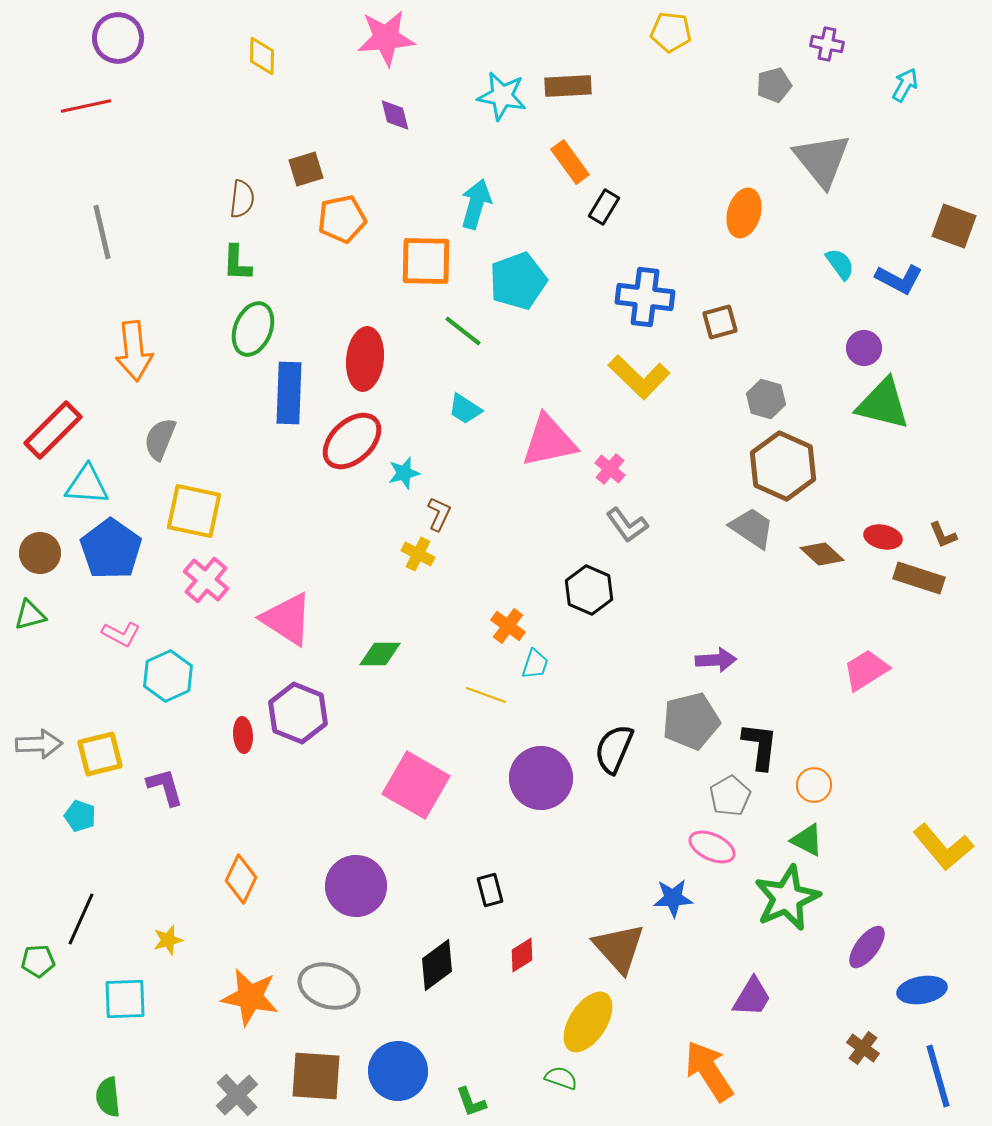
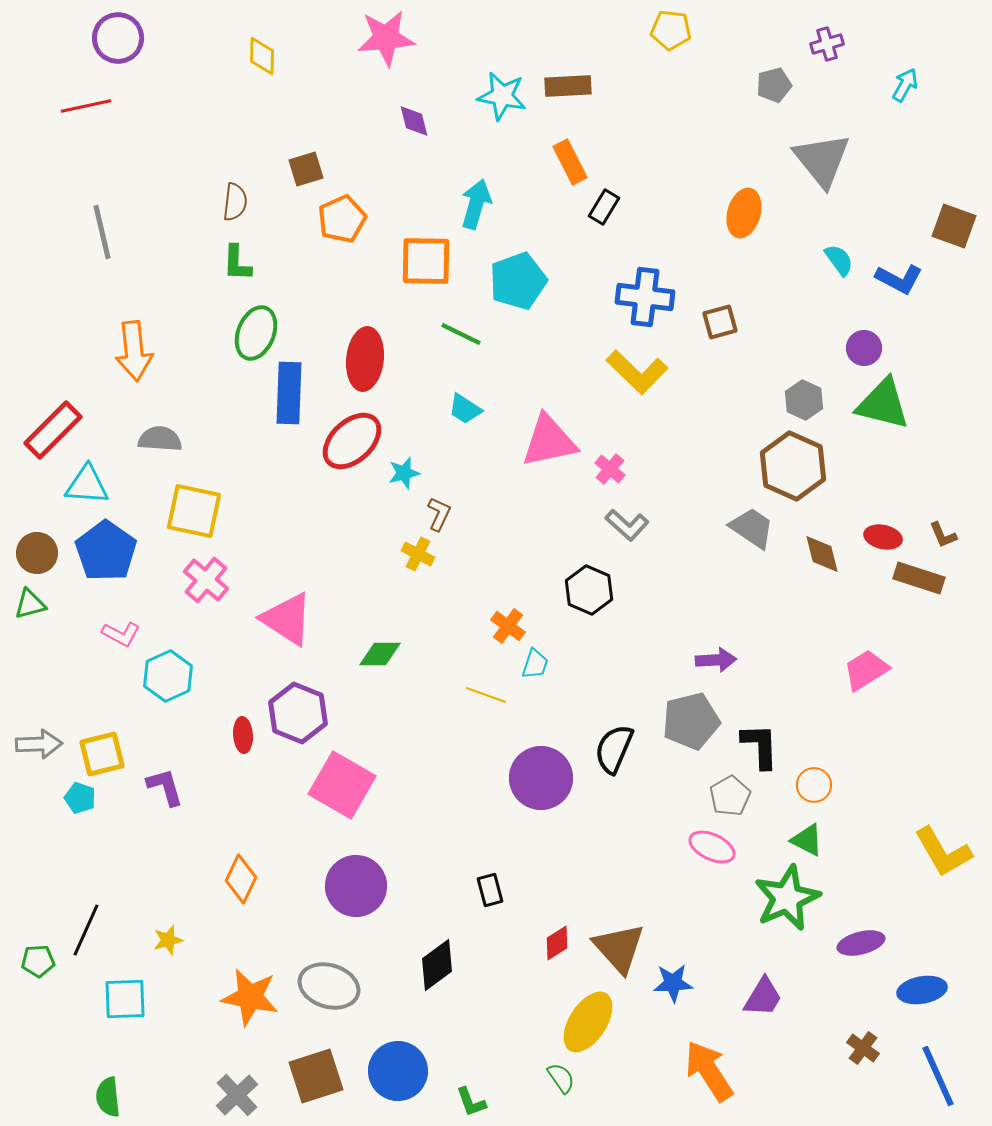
yellow pentagon at (671, 32): moved 2 px up
purple cross at (827, 44): rotated 28 degrees counterclockwise
purple diamond at (395, 115): moved 19 px right, 6 px down
orange rectangle at (570, 162): rotated 9 degrees clockwise
brown semicircle at (242, 199): moved 7 px left, 3 px down
orange pentagon at (342, 219): rotated 12 degrees counterclockwise
cyan semicircle at (840, 264): moved 1 px left, 4 px up
green ellipse at (253, 329): moved 3 px right, 4 px down
green line at (463, 331): moved 2 px left, 3 px down; rotated 12 degrees counterclockwise
yellow L-shape at (639, 377): moved 2 px left, 5 px up
gray hexagon at (766, 399): moved 38 px right, 1 px down; rotated 9 degrees clockwise
gray semicircle at (160, 439): rotated 72 degrees clockwise
brown hexagon at (783, 466): moved 10 px right
gray L-shape at (627, 525): rotated 12 degrees counterclockwise
blue pentagon at (111, 549): moved 5 px left, 2 px down
brown circle at (40, 553): moved 3 px left
brown diamond at (822, 554): rotated 33 degrees clockwise
green triangle at (30, 615): moved 11 px up
black L-shape at (760, 746): rotated 9 degrees counterclockwise
yellow square at (100, 754): moved 2 px right
pink square at (416, 785): moved 74 px left
cyan pentagon at (80, 816): moved 18 px up
yellow L-shape at (943, 847): moved 5 px down; rotated 10 degrees clockwise
blue star at (673, 898): moved 85 px down
black line at (81, 919): moved 5 px right, 11 px down
purple ellipse at (867, 947): moved 6 px left, 4 px up; rotated 39 degrees clockwise
red diamond at (522, 955): moved 35 px right, 12 px up
purple trapezoid at (752, 997): moved 11 px right
brown square at (316, 1076): rotated 22 degrees counterclockwise
blue line at (938, 1076): rotated 8 degrees counterclockwise
green semicircle at (561, 1078): rotated 36 degrees clockwise
